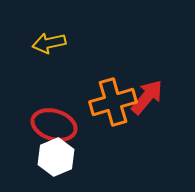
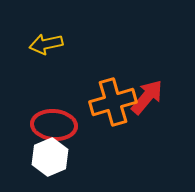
yellow arrow: moved 3 px left, 1 px down
red ellipse: rotated 12 degrees counterclockwise
white hexagon: moved 6 px left
